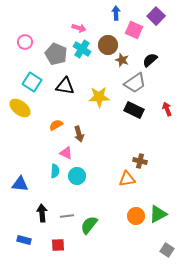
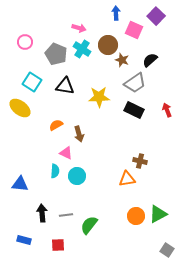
red arrow: moved 1 px down
gray line: moved 1 px left, 1 px up
